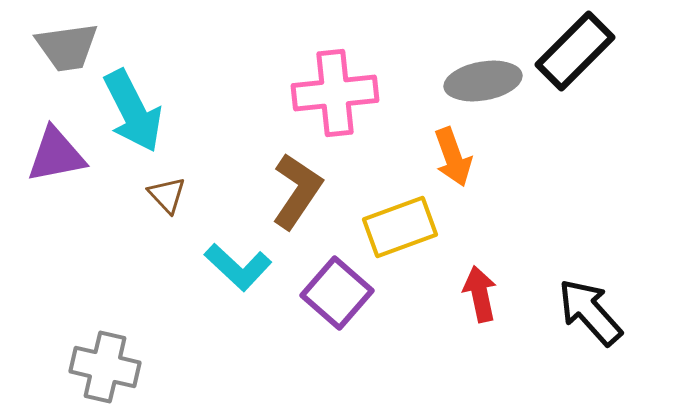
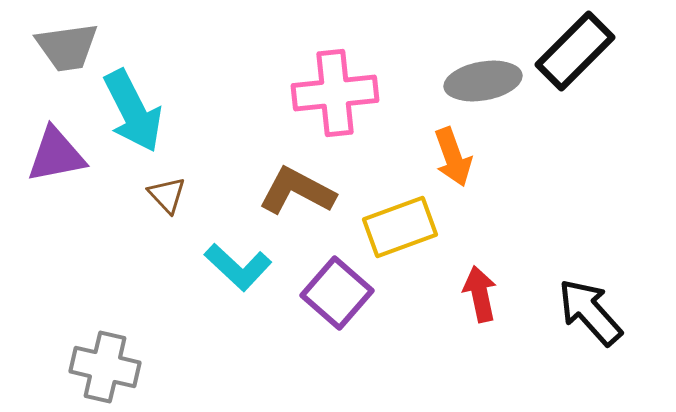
brown L-shape: rotated 96 degrees counterclockwise
